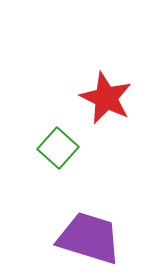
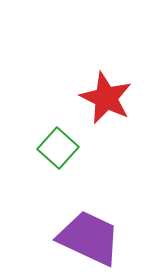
purple trapezoid: rotated 8 degrees clockwise
